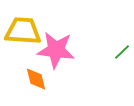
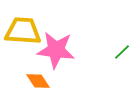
orange diamond: moved 2 px right, 2 px down; rotated 20 degrees counterclockwise
